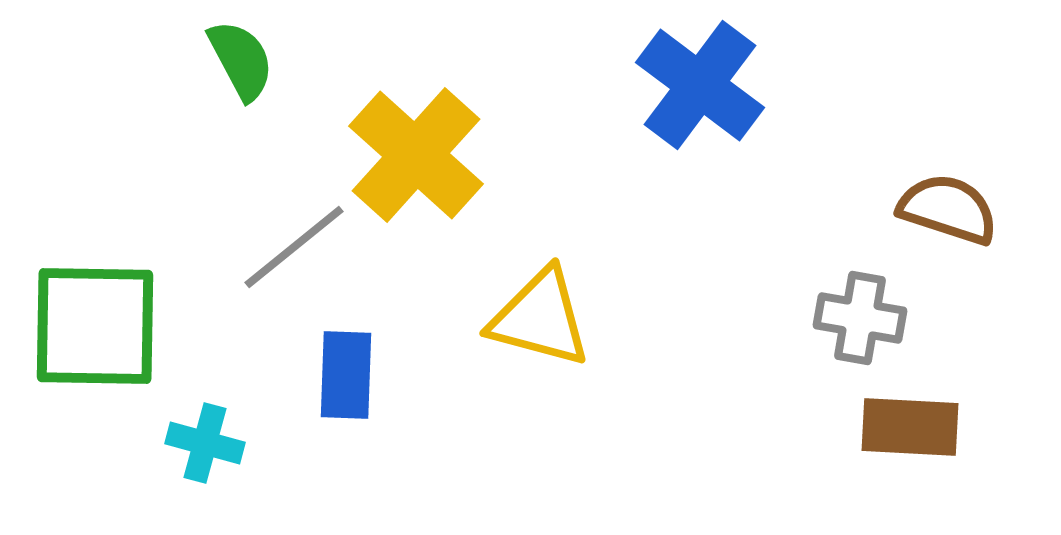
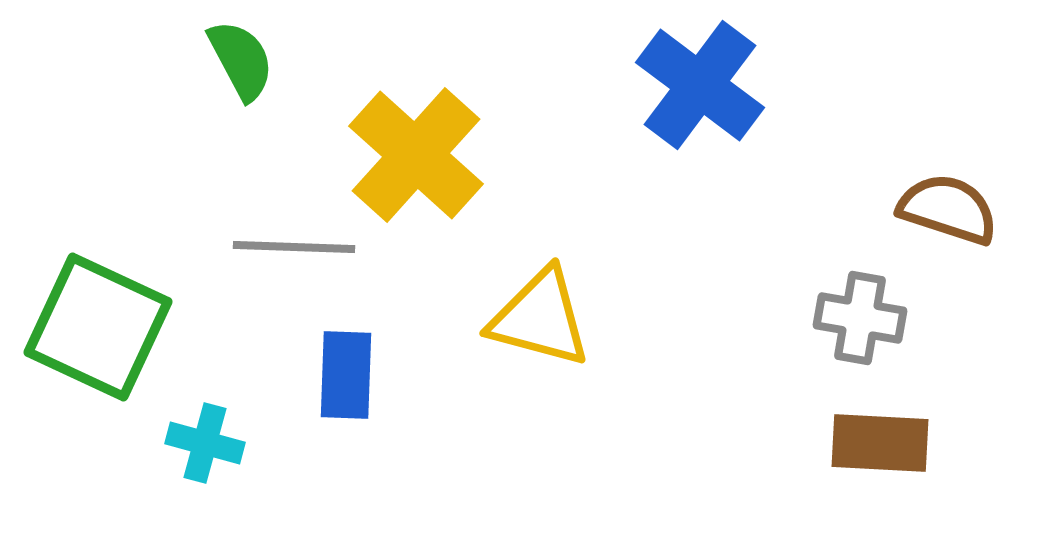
gray line: rotated 41 degrees clockwise
green square: moved 3 px right, 1 px down; rotated 24 degrees clockwise
brown rectangle: moved 30 px left, 16 px down
